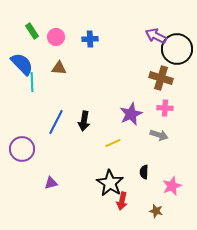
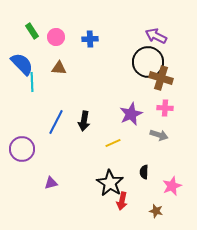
black circle: moved 29 px left, 13 px down
